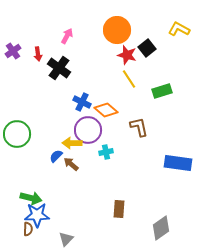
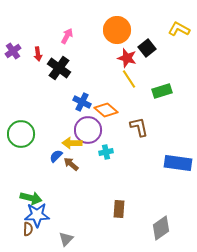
red star: moved 3 px down
green circle: moved 4 px right
